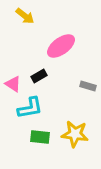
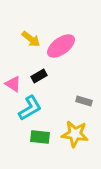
yellow arrow: moved 6 px right, 23 px down
gray rectangle: moved 4 px left, 15 px down
cyan L-shape: rotated 20 degrees counterclockwise
